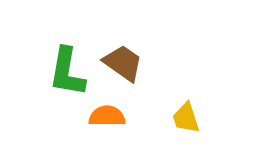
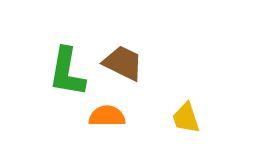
brown trapezoid: rotated 9 degrees counterclockwise
